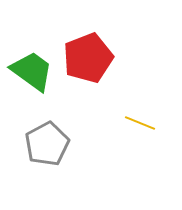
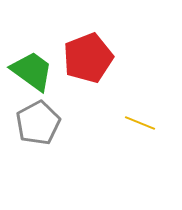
gray pentagon: moved 9 px left, 21 px up
